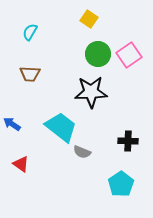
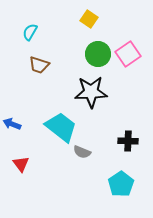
pink square: moved 1 px left, 1 px up
brown trapezoid: moved 9 px right, 9 px up; rotated 15 degrees clockwise
blue arrow: rotated 12 degrees counterclockwise
red triangle: rotated 18 degrees clockwise
